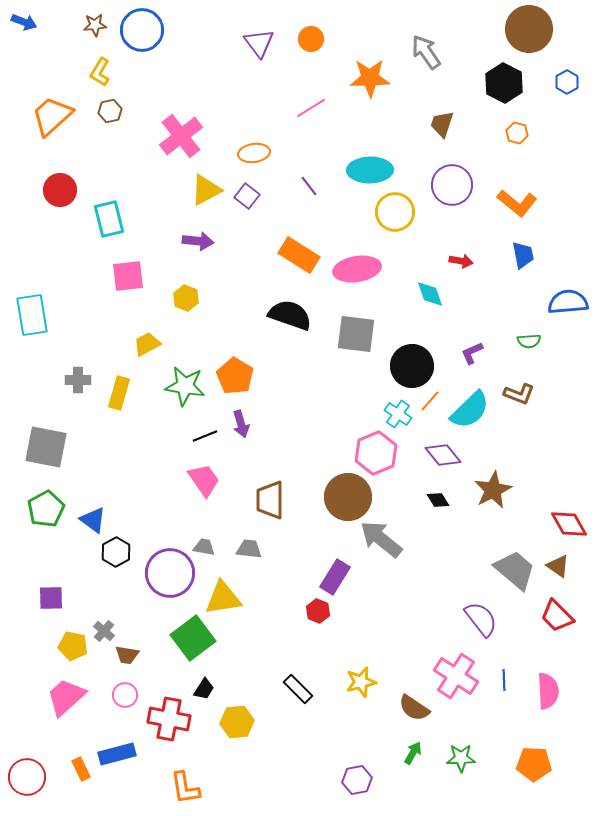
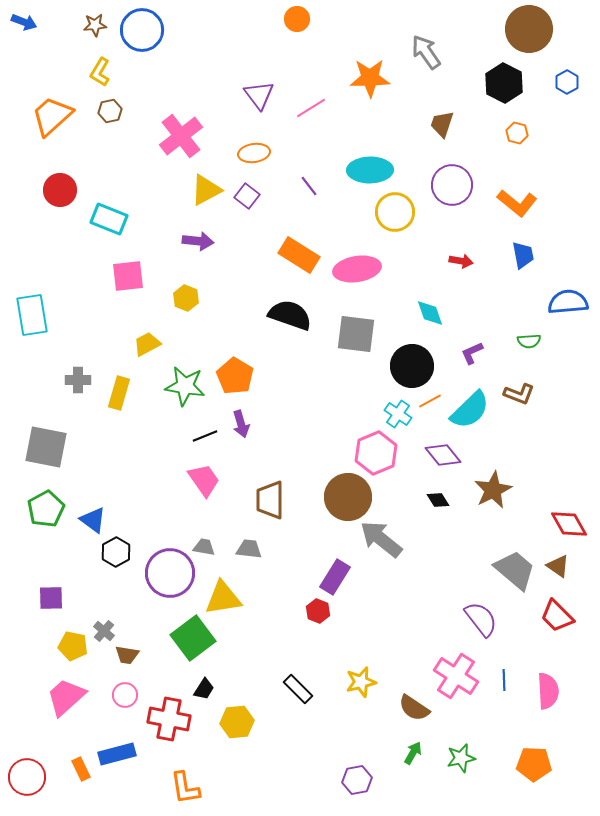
orange circle at (311, 39): moved 14 px left, 20 px up
purple triangle at (259, 43): moved 52 px down
cyan rectangle at (109, 219): rotated 54 degrees counterclockwise
cyan diamond at (430, 294): moved 19 px down
orange line at (430, 401): rotated 20 degrees clockwise
green star at (461, 758): rotated 12 degrees counterclockwise
